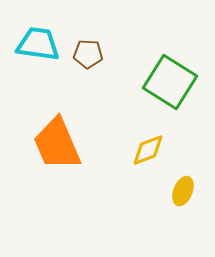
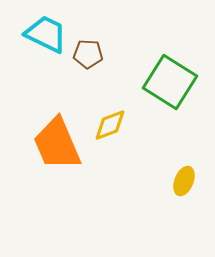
cyan trapezoid: moved 8 px right, 10 px up; rotated 18 degrees clockwise
yellow diamond: moved 38 px left, 25 px up
yellow ellipse: moved 1 px right, 10 px up
